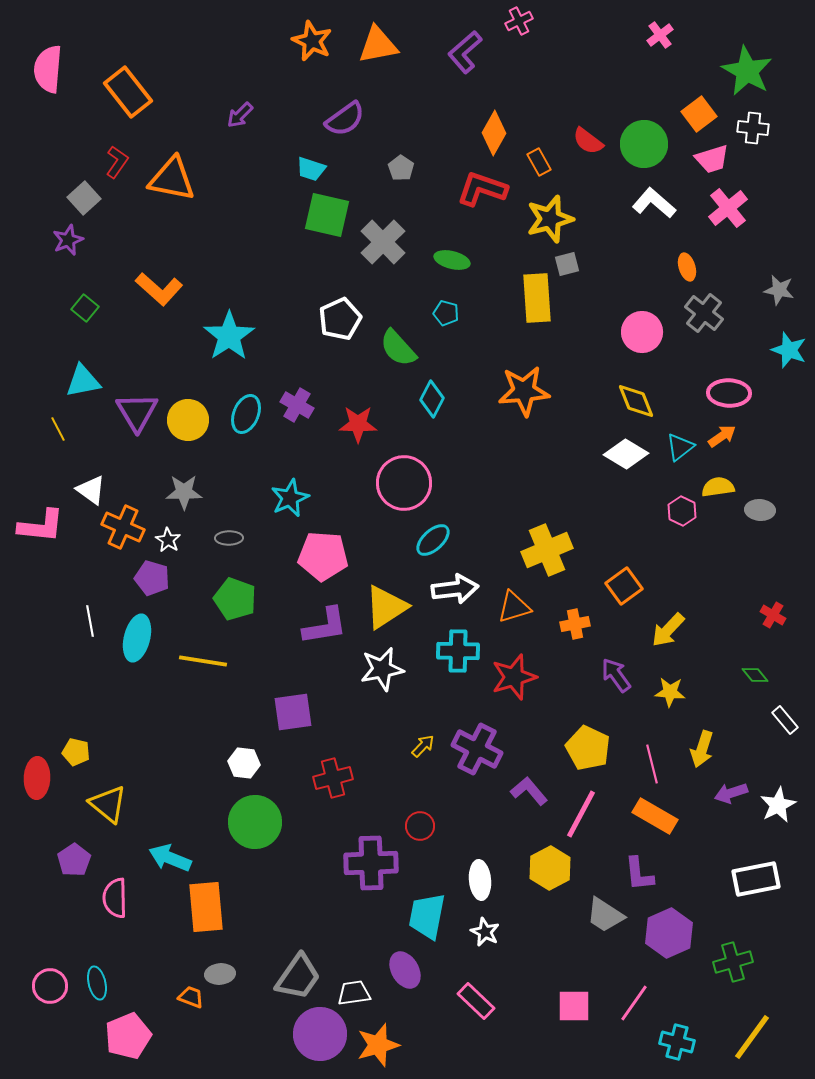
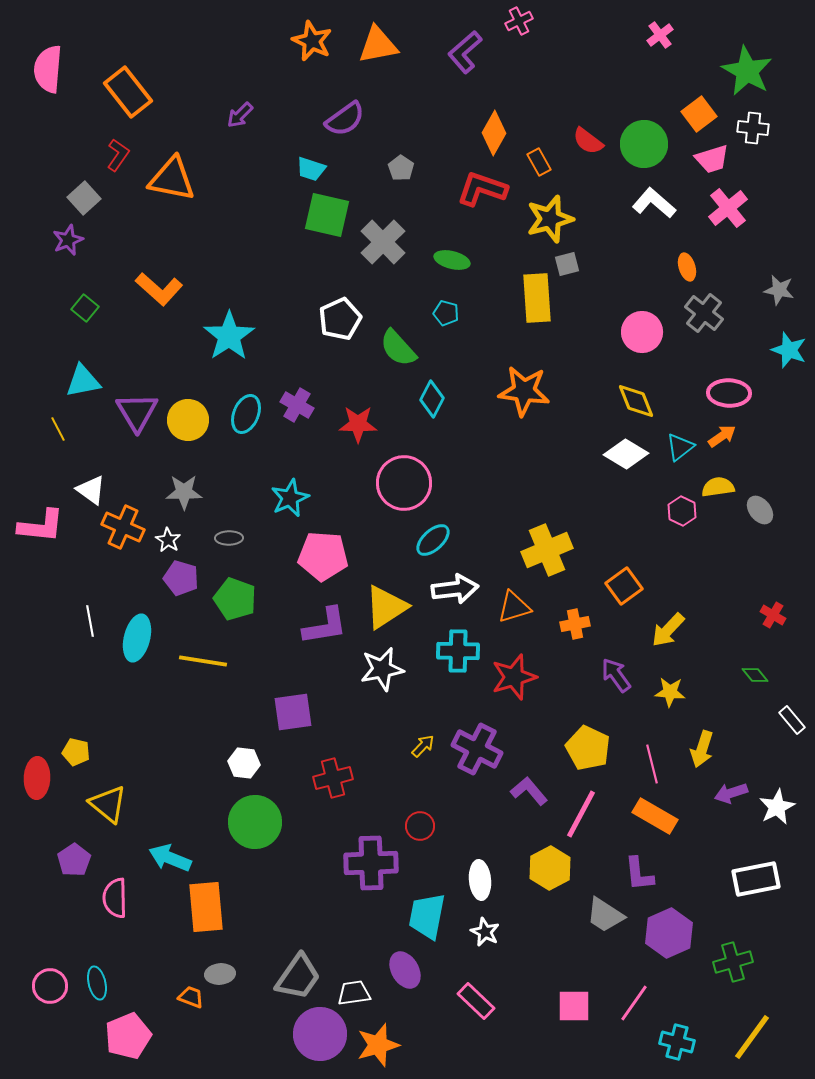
red L-shape at (117, 162): moved 1 px right, 7 px up
orange star at (524, 391): rotated 12 degrees clockwise
gray ellipse at (760, 510): rotated 48 degrees clockwise
purple pentagon at (152, 578): moved 29 px right
white rectangle at (785, 720): moved 7 px right
white star at (778, 805): moved 1 px left, 2 px down
